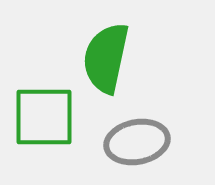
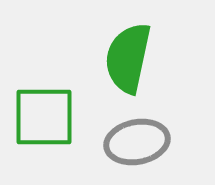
green semicircle: moved 22 px right
